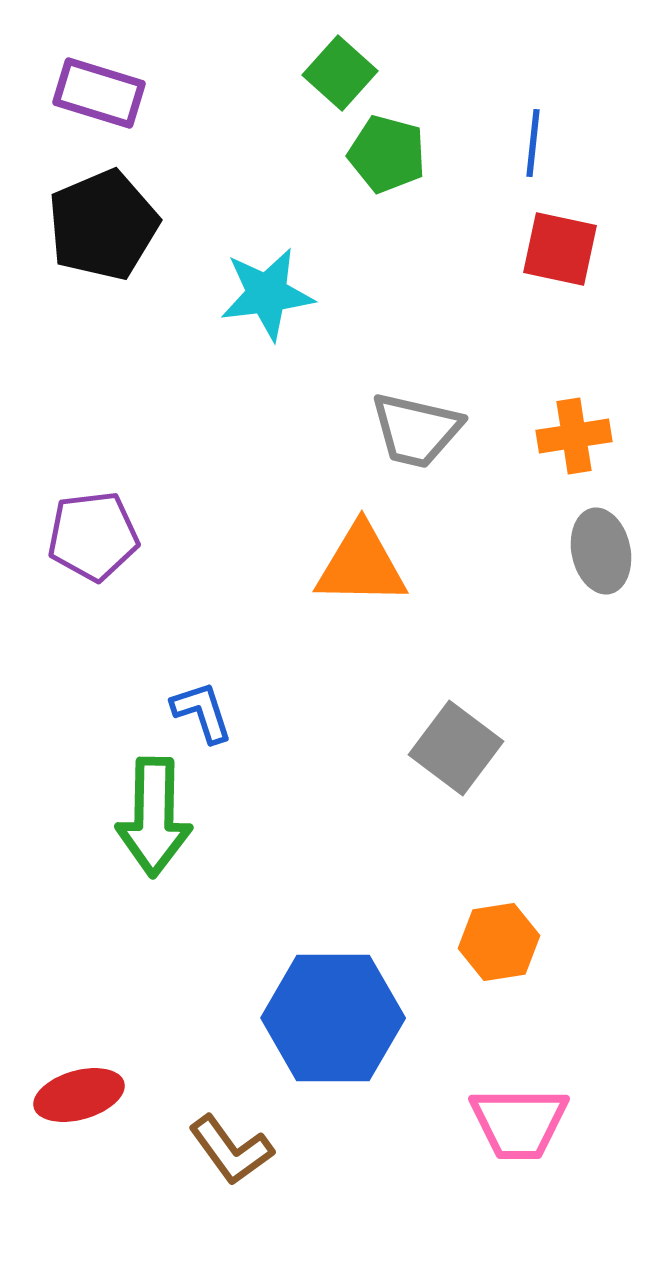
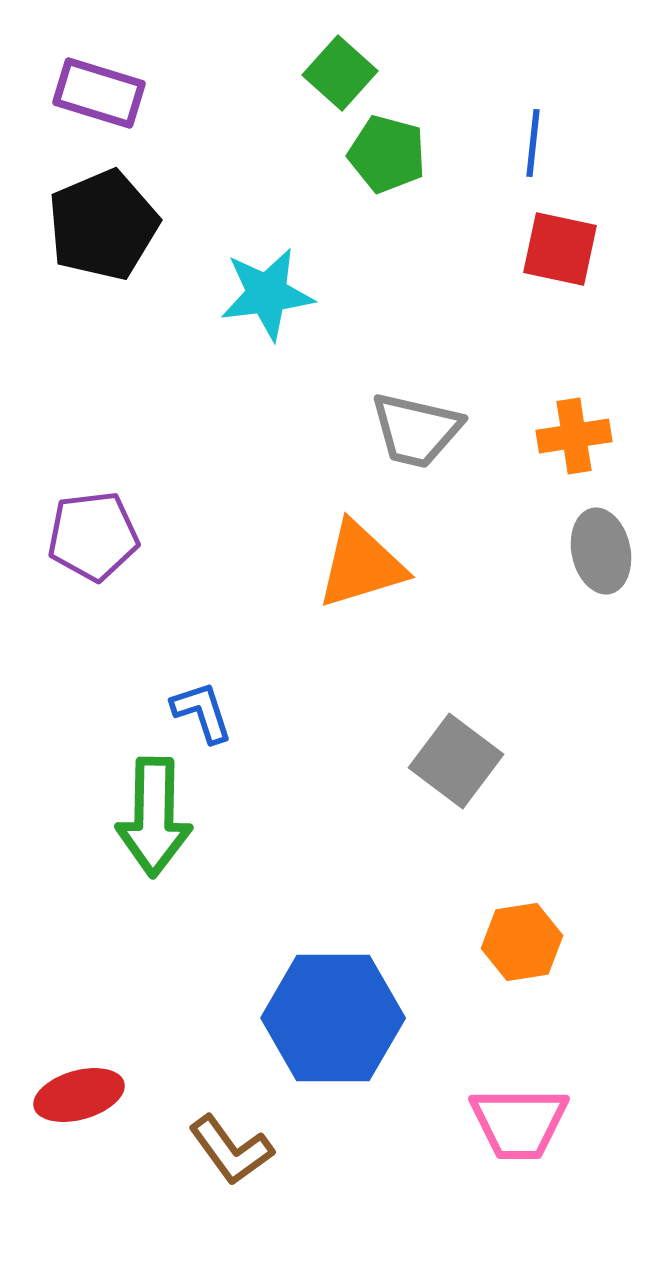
orange triangle: rotated 18 degrees counterclockwise
gray square: moved 13 px down
orange hexagon: moved 23 px right
